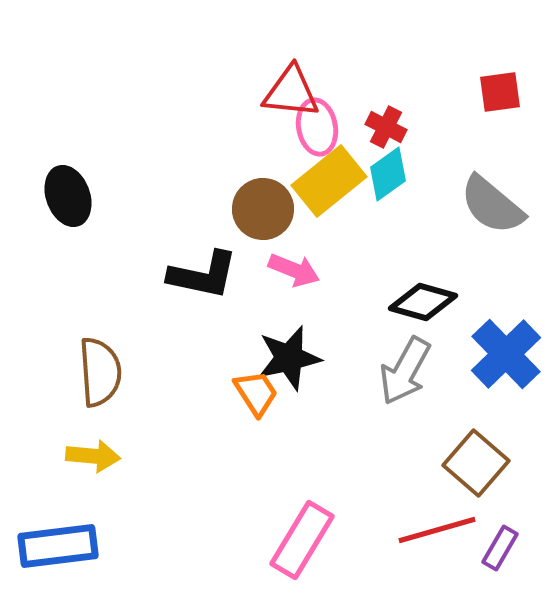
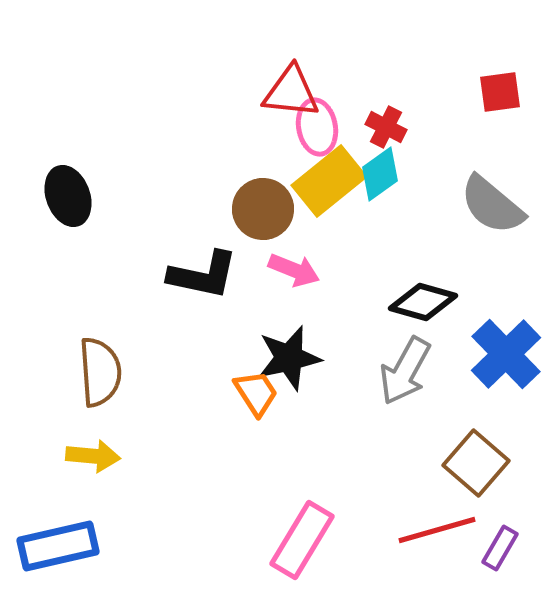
cyan diamond: moved 8 px left
blue rectangle: rotated 6 degrees counterclockwise
